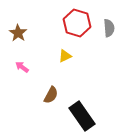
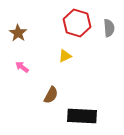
black rectangle: rotated 52 degrees counterclockwise
